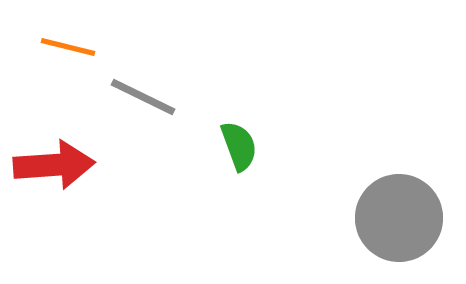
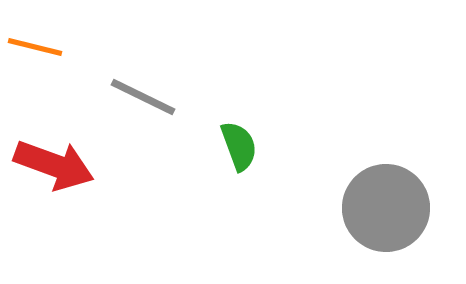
orange line: moved 33 px left
red arrow: rotated 24 degrees clockwise
gray circle: moved 13 px left, 10 px up
